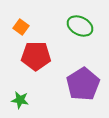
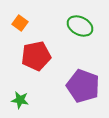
orange square: moved 1 px left, 4 px up
red pentagon: rotated 12 degrees counterclockwise
purple pentagon: moved 2 px down; rotated 20 degrees counterclockwise
